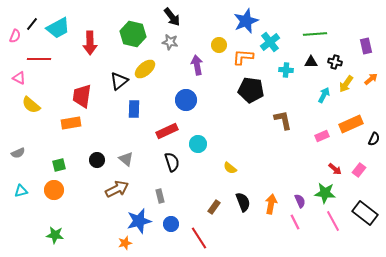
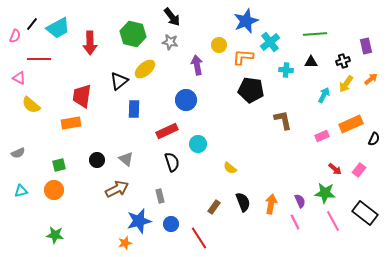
black cross at (335, 62): moved 8 px right, 1 px up; rotated 32 degrees counterclockwise
